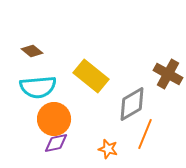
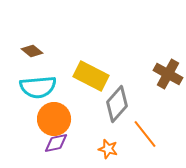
yellow rectangle: rotated 12 degrees counterclockwise
gray diamond: moved 15 px left; rotated 18 degrees counterclockwise
orange line: rotated 60 degrees counterclockwise
